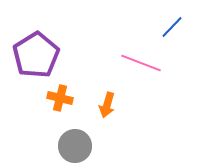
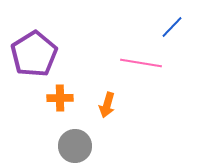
purple pentagon: moved 2 px left, 1 px up
pink line: rotated 12 degrees counterclockwise
orange cross: rotated 15 degrees counterclockwise
